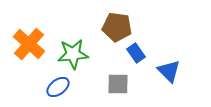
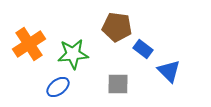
orange cross: rotated 16 degrees clockwise
blue rectangle: moved 7 px right, 4 px up; rotated 18 degrees counterclockwise
